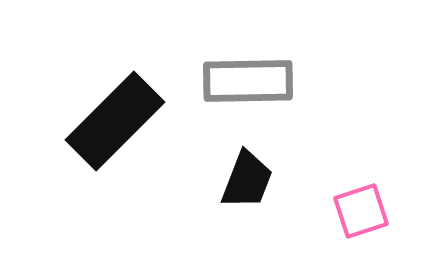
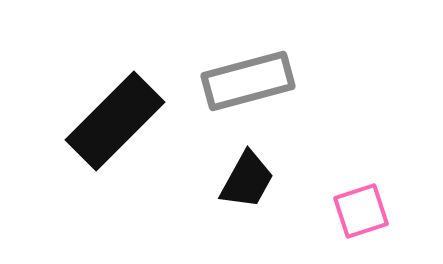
gray rectangle: rotated 14 degrees counterclockwise
black trapezoid: rotated 8 degrees clockwise
